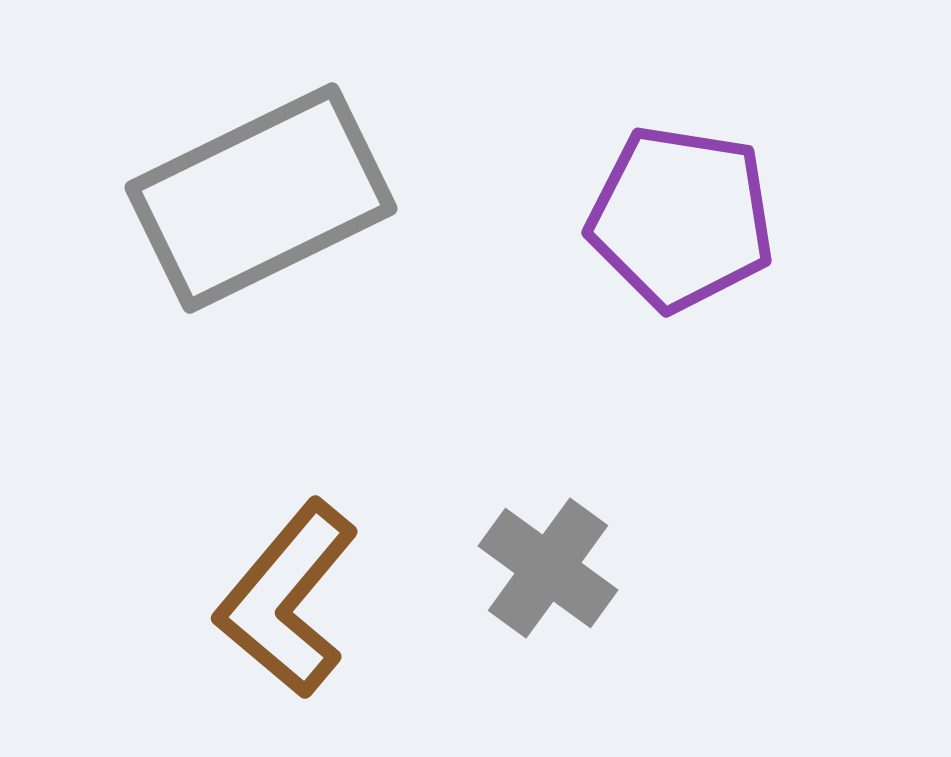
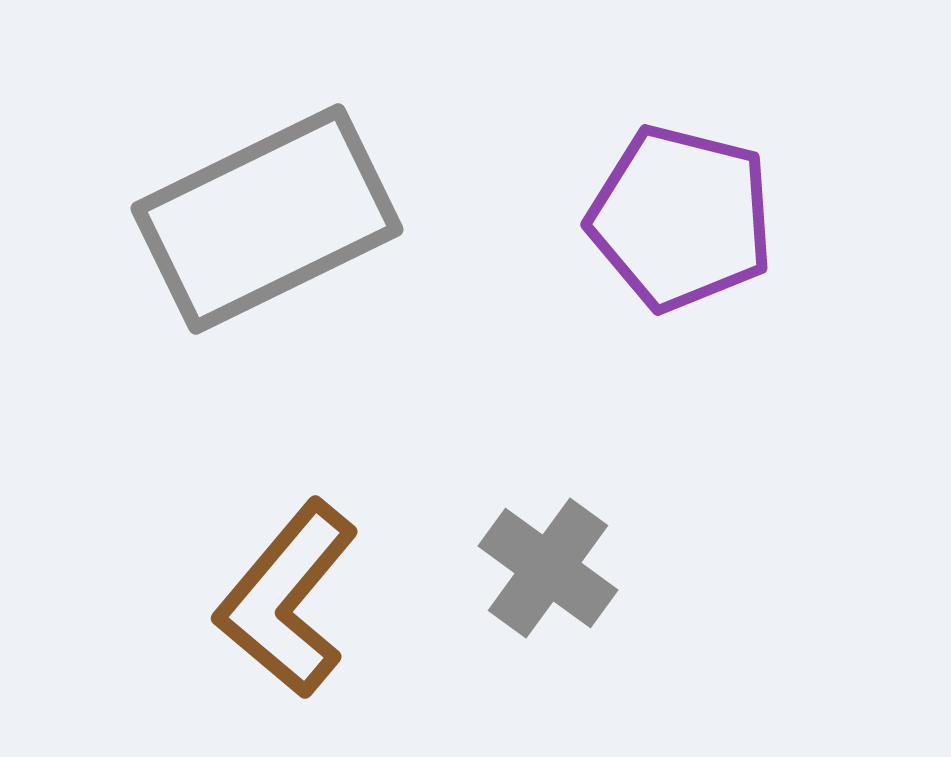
gray rectangle: moved 6 px right, 21 px down
purple pentagon: rotated 5 degrees clockwise
